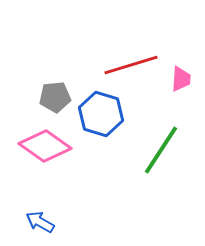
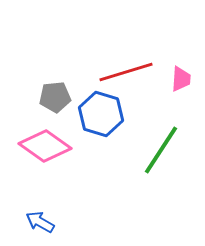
red line: moved 5 px left, 7 px down
